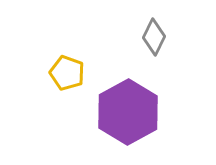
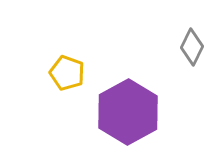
gray diamond: moved 38 px right, 10 px down
